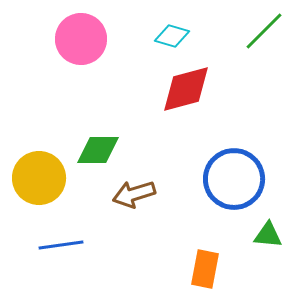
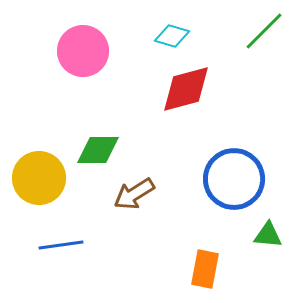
pink circle: moved 2 px right, 12 px down
brown arrow: rotated 15 degrees counterclockwise
